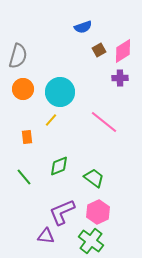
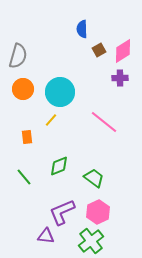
blue semicircle: moved 1 px left, 2 px down; rotated 108 degrees clockwise
green cross: rotated 15 degrees clockwise
